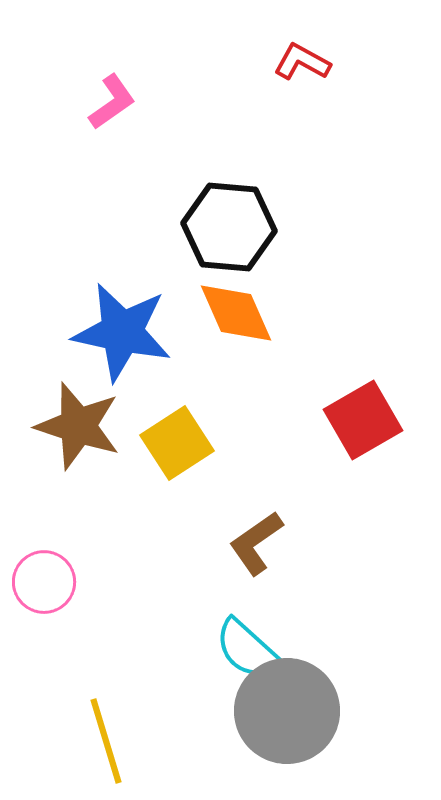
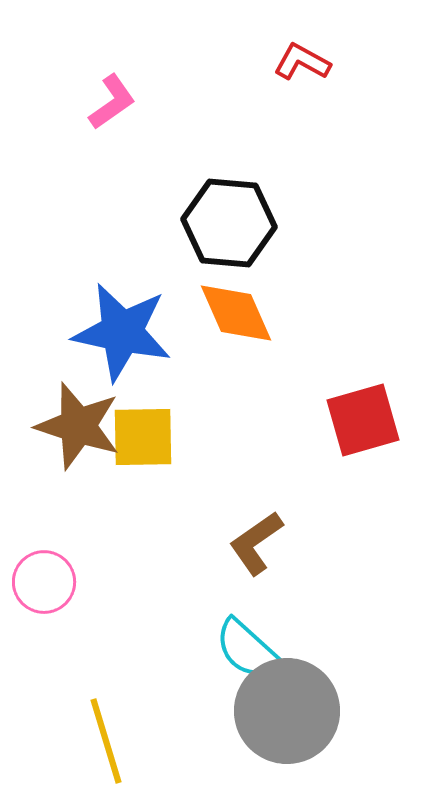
black hexagon: moved 4 px up
red square: rotated 14 degrees clockwise
yellow square: moved 34 px left, 6 px up; rotated 32 degrees clockwise
